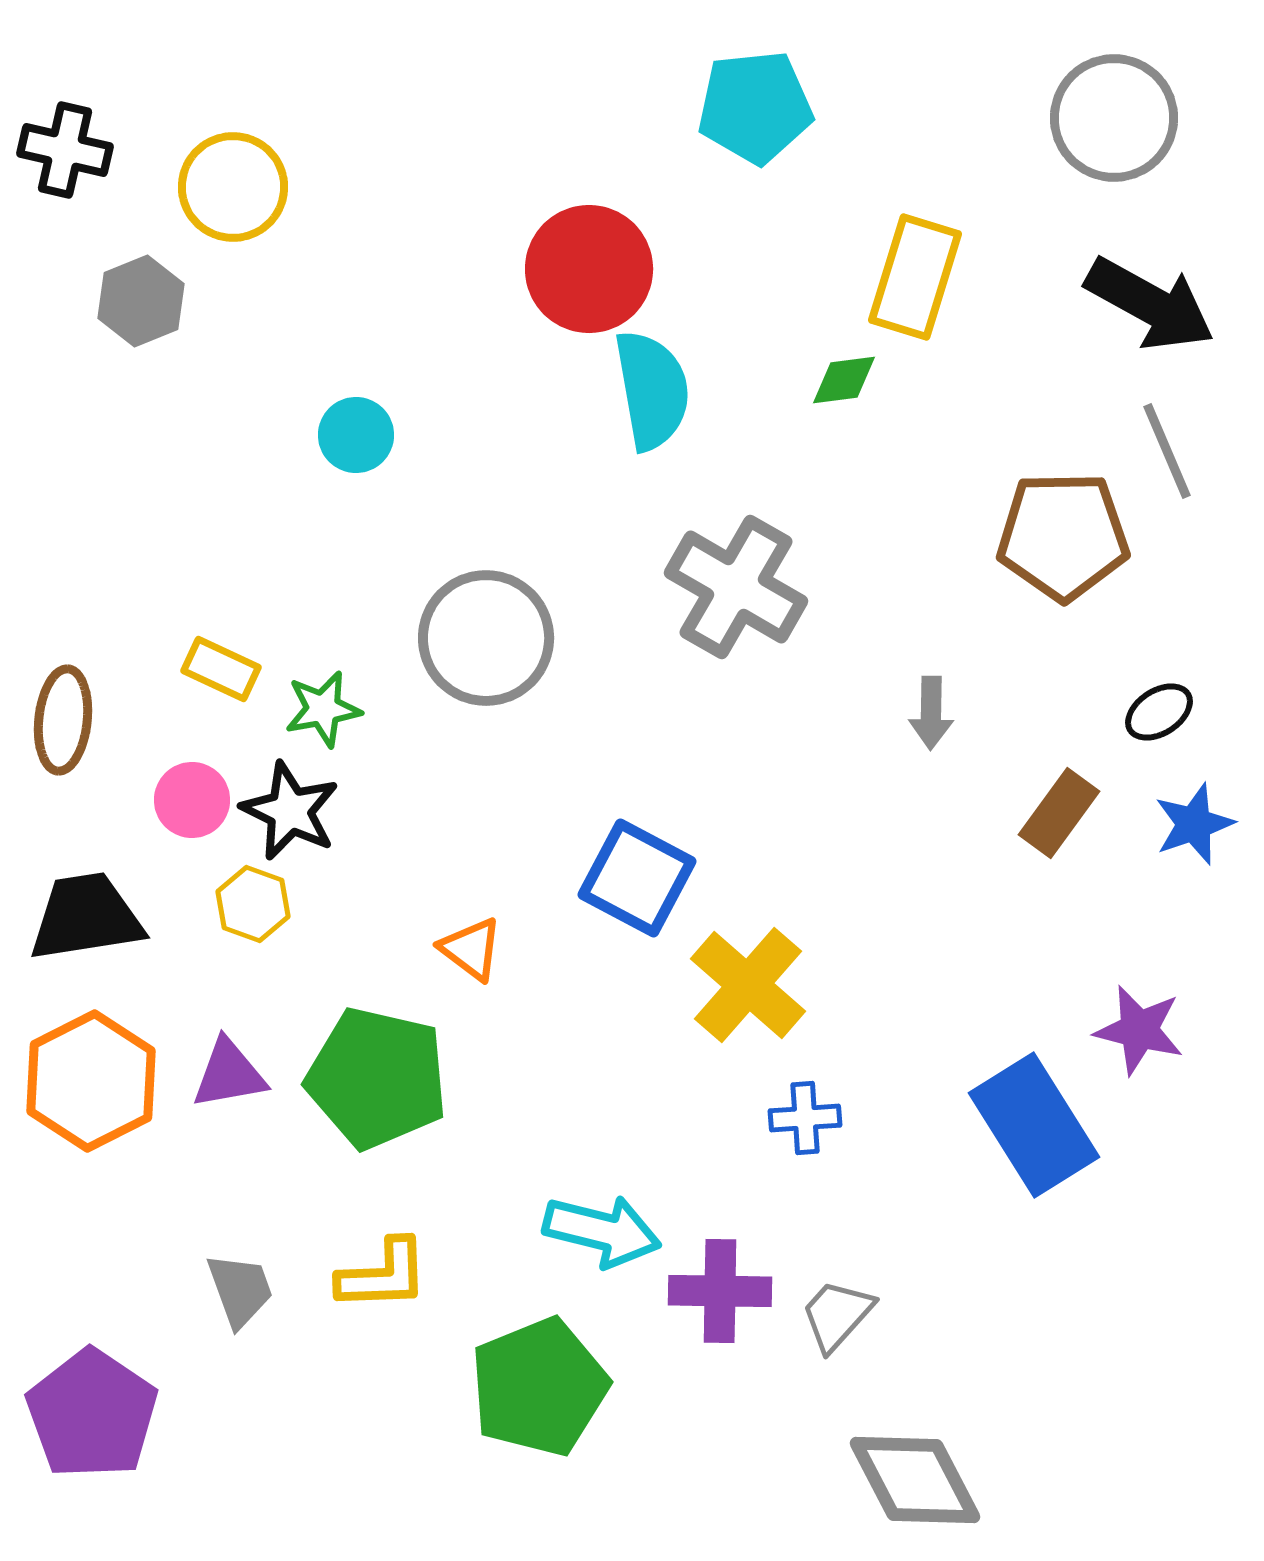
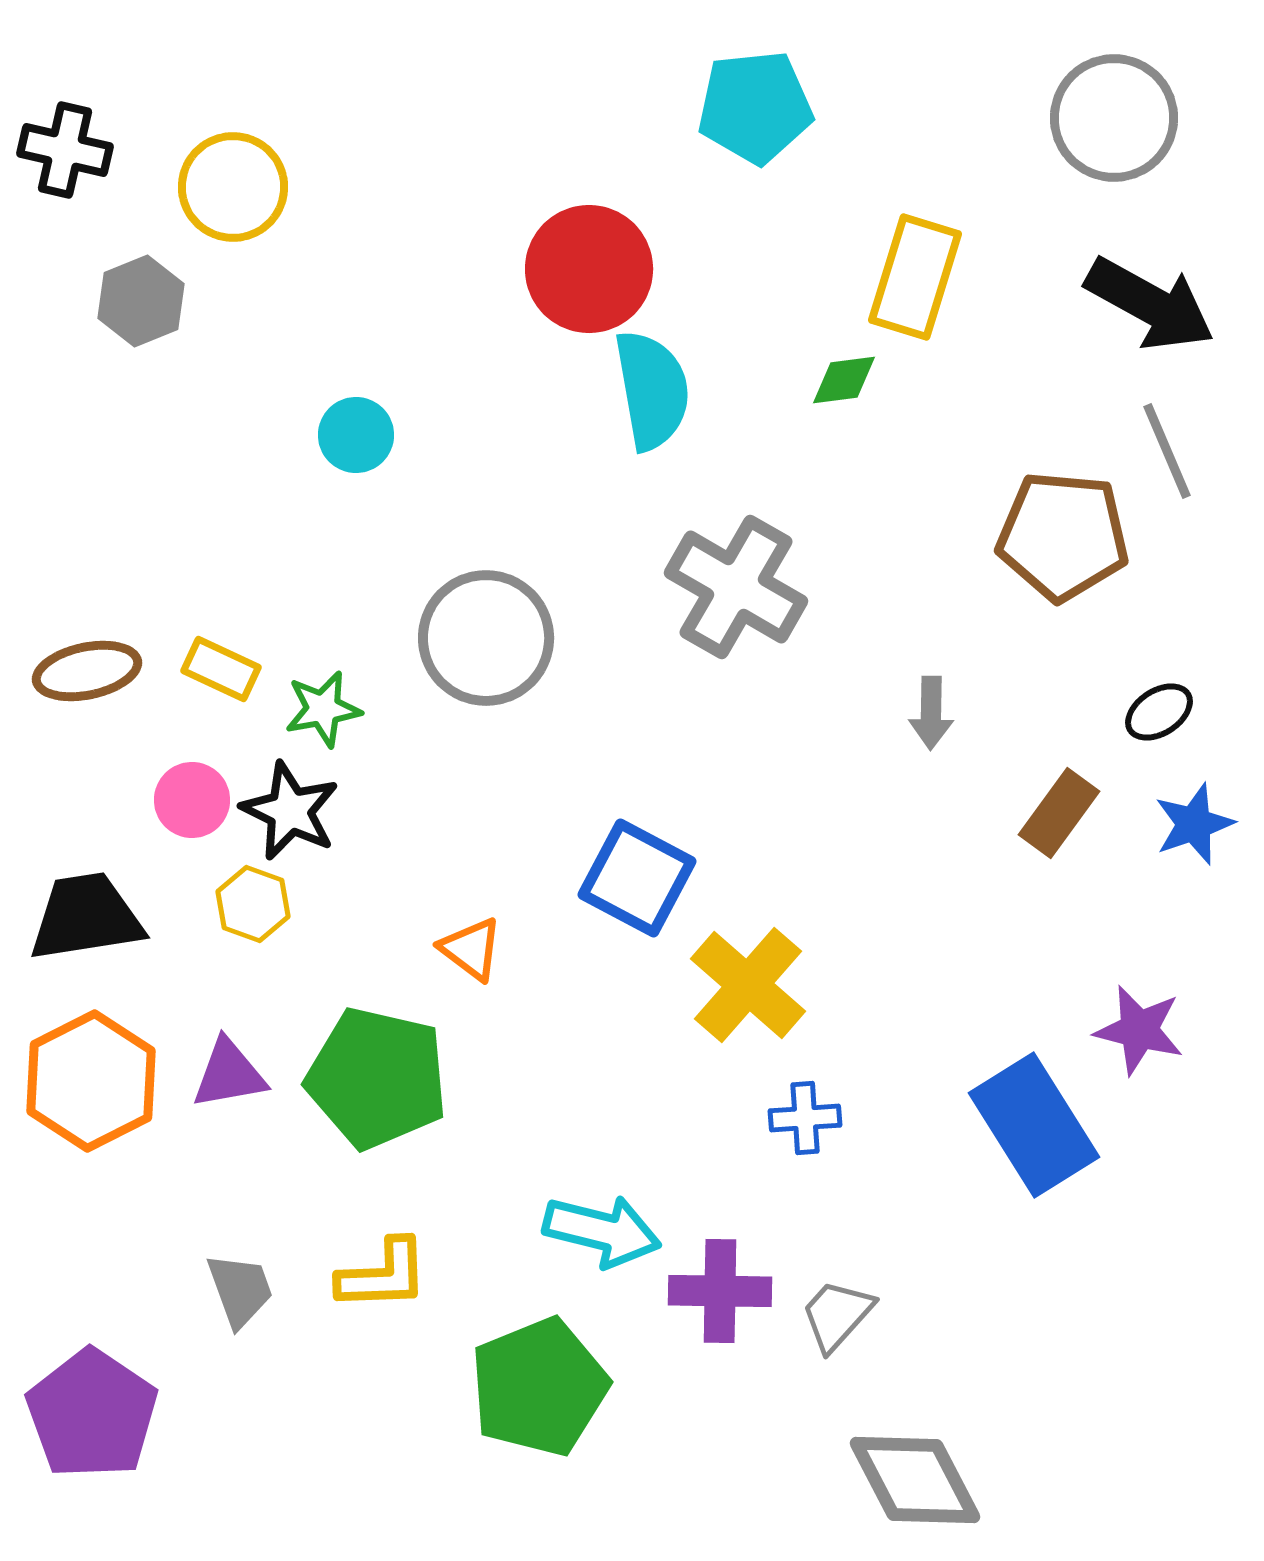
brown pentagon at (1063, 536): rotated 6 degrees clockwise
brown ellipse at (63, 720): moved 24 px right, 49 px up; rotated 72 degrees clockwise
